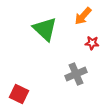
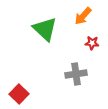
gray cross: rotated 15 degrees clockwise
red square: rotated 18 degrees clockwise
